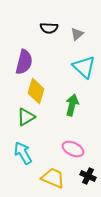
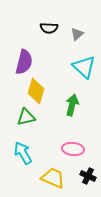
green triangle: rotated 18 degrees clockwise
pink ellipse: rotated 20 degrees counterclockwise
